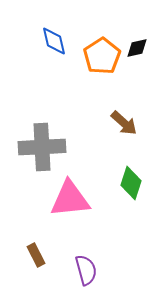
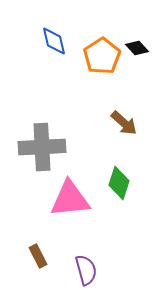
black diamond: rotated 60 degrees clockwise
green diamond: moved 12 px left
brown rectangle: moved 2 px right, 1 px down
